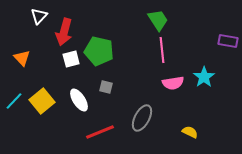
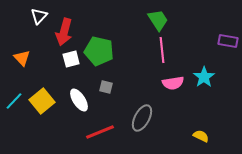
yellow semicircle: moved 11 px right, 4 px down
